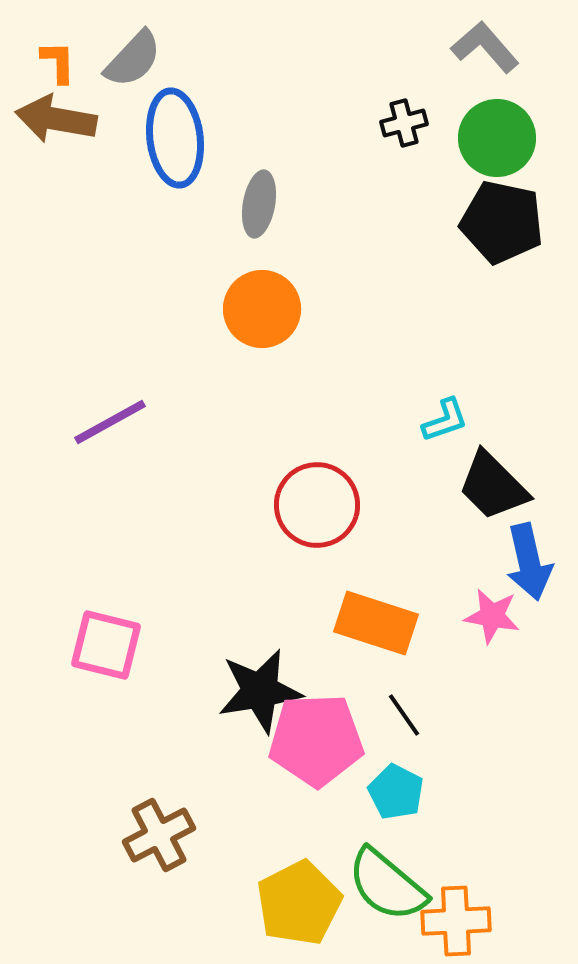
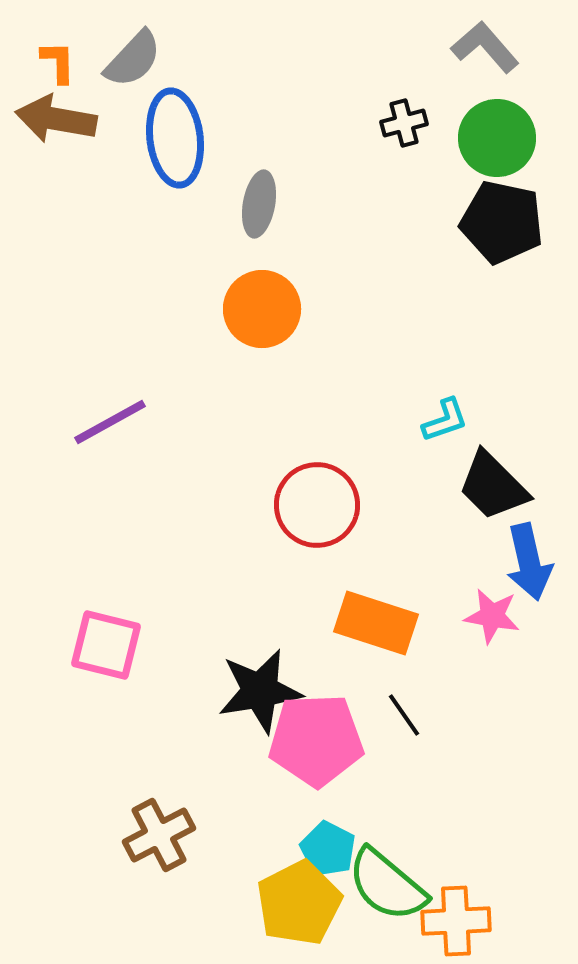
cyan pentagon: moved 68 px left, 57 px down
